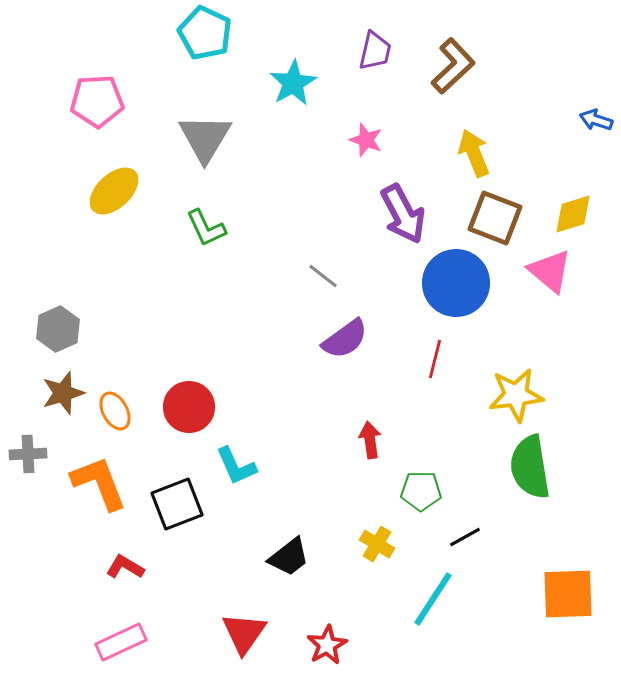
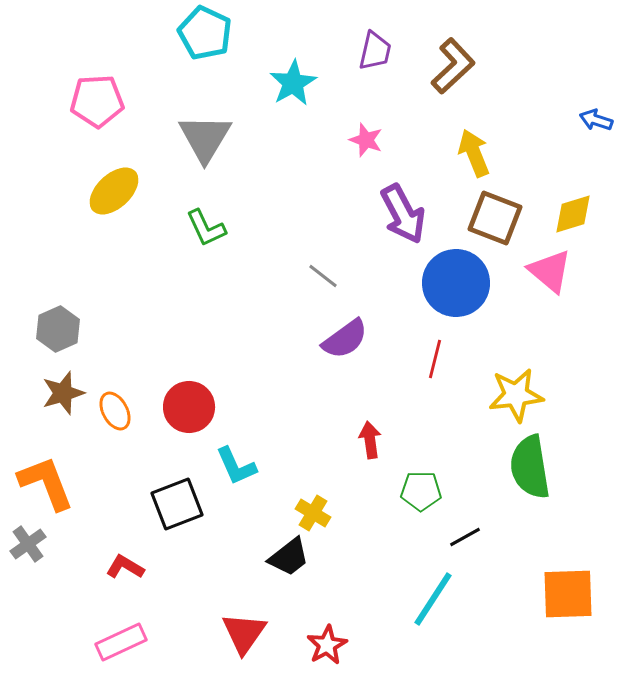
gray cross: moved 90 px down; rotated 33 degrees counterclockwise
orange L-shape: moved 53 px left
yellow cross: moved 64 px left, 31 px up
